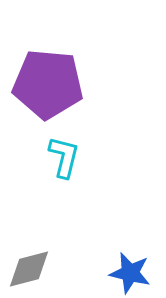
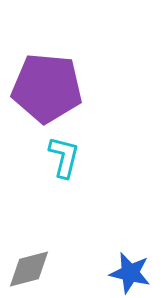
purple pentagon: moved 1 px left, 4 px down
